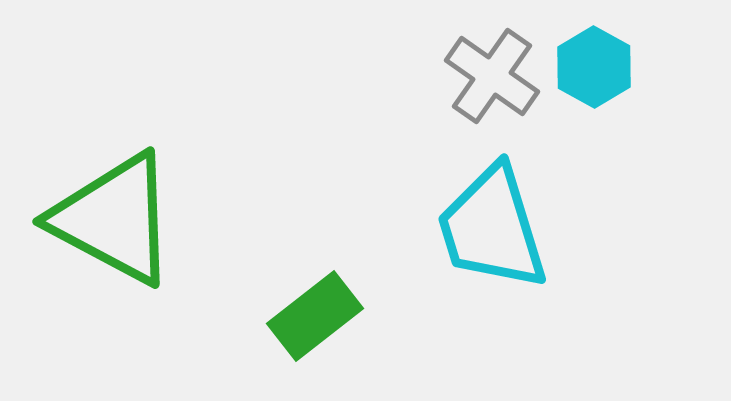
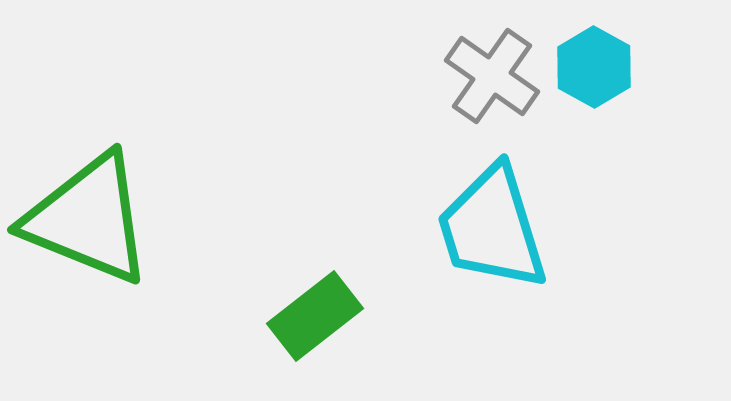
green triangle: moved 26 px left; rotated 6 degrees counterclockwise
